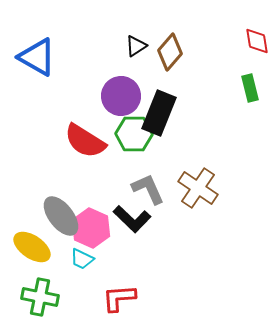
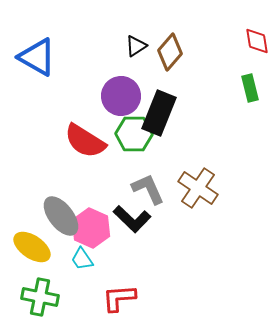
cyan trapezoid: rotated 30 degrees clockwise
